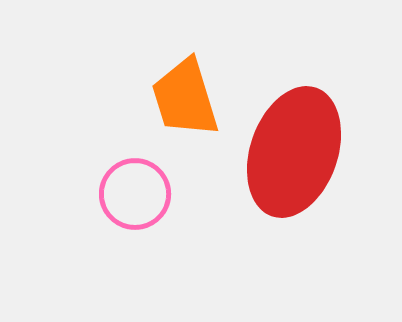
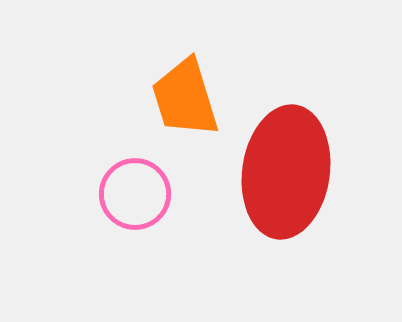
red ellipse: moved 8 px left, 20 px down; rotated 11 degrees counterclockwise
